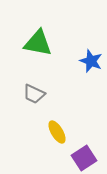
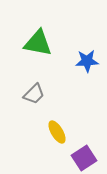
blue star: moved 4 px left; rotated 25 degrees counterclockwise
gray trapezoid: rotated 70 degrees counterclockwise
